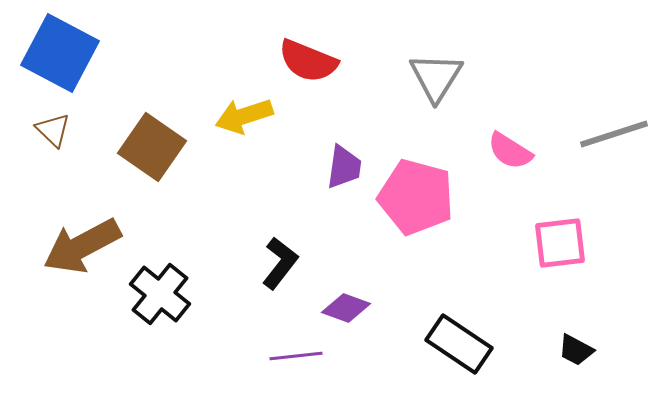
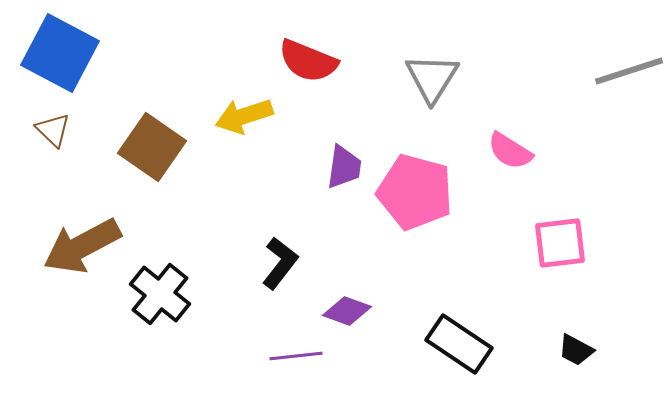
gray triangle: moved 4 px left, 1 px down
gray line: moved 15 px right, 63 px up
pink pentagon: moved 1 px left, 5 px up
purple diamond: moved 1 px right, 3 px down
